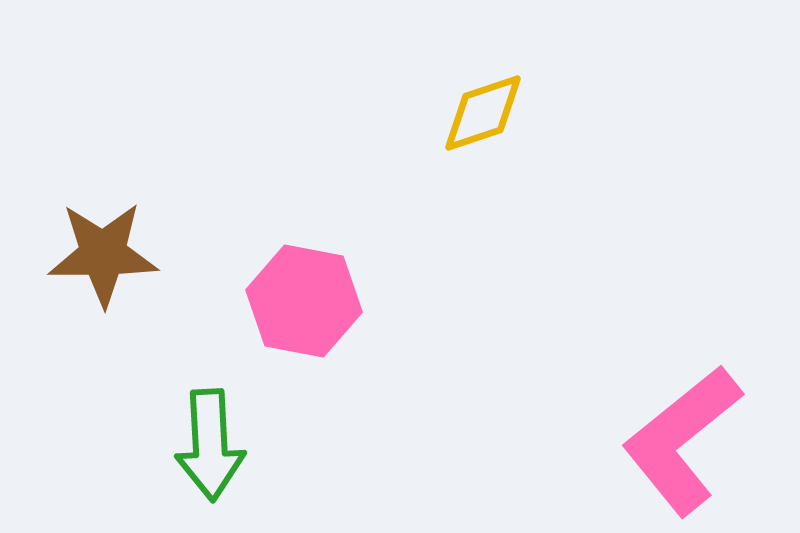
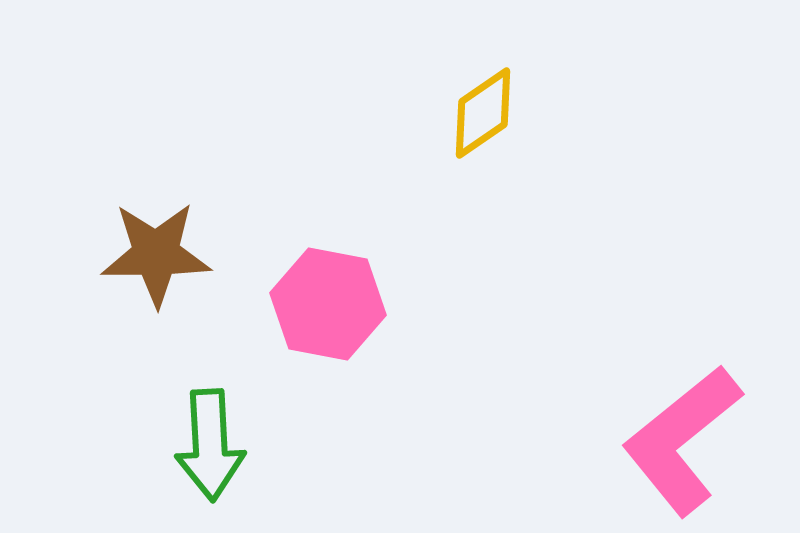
yellow diamond: rotated 16 degrees counterclockwise
brown star: moved 53 px right
pink hexagon: moved 24 px right, 3 px down
